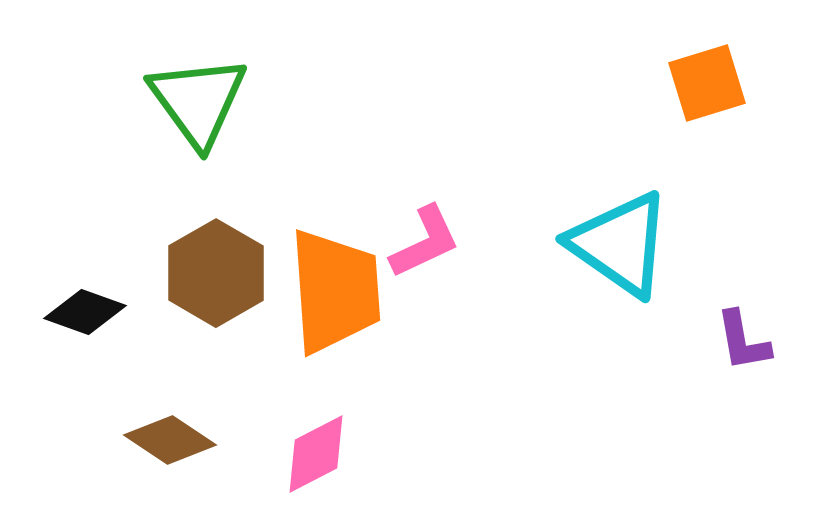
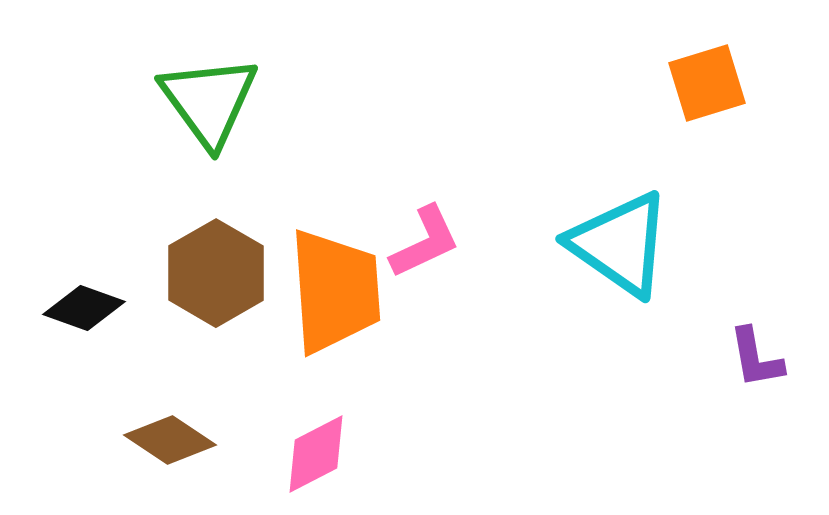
green triangle: moved 11 px right
black diamond: moved 1 px left, 4 px up
purple L-shape: moved 13 px right, 17 px down
